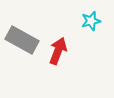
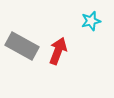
gray rectangle: moved 6 px down
